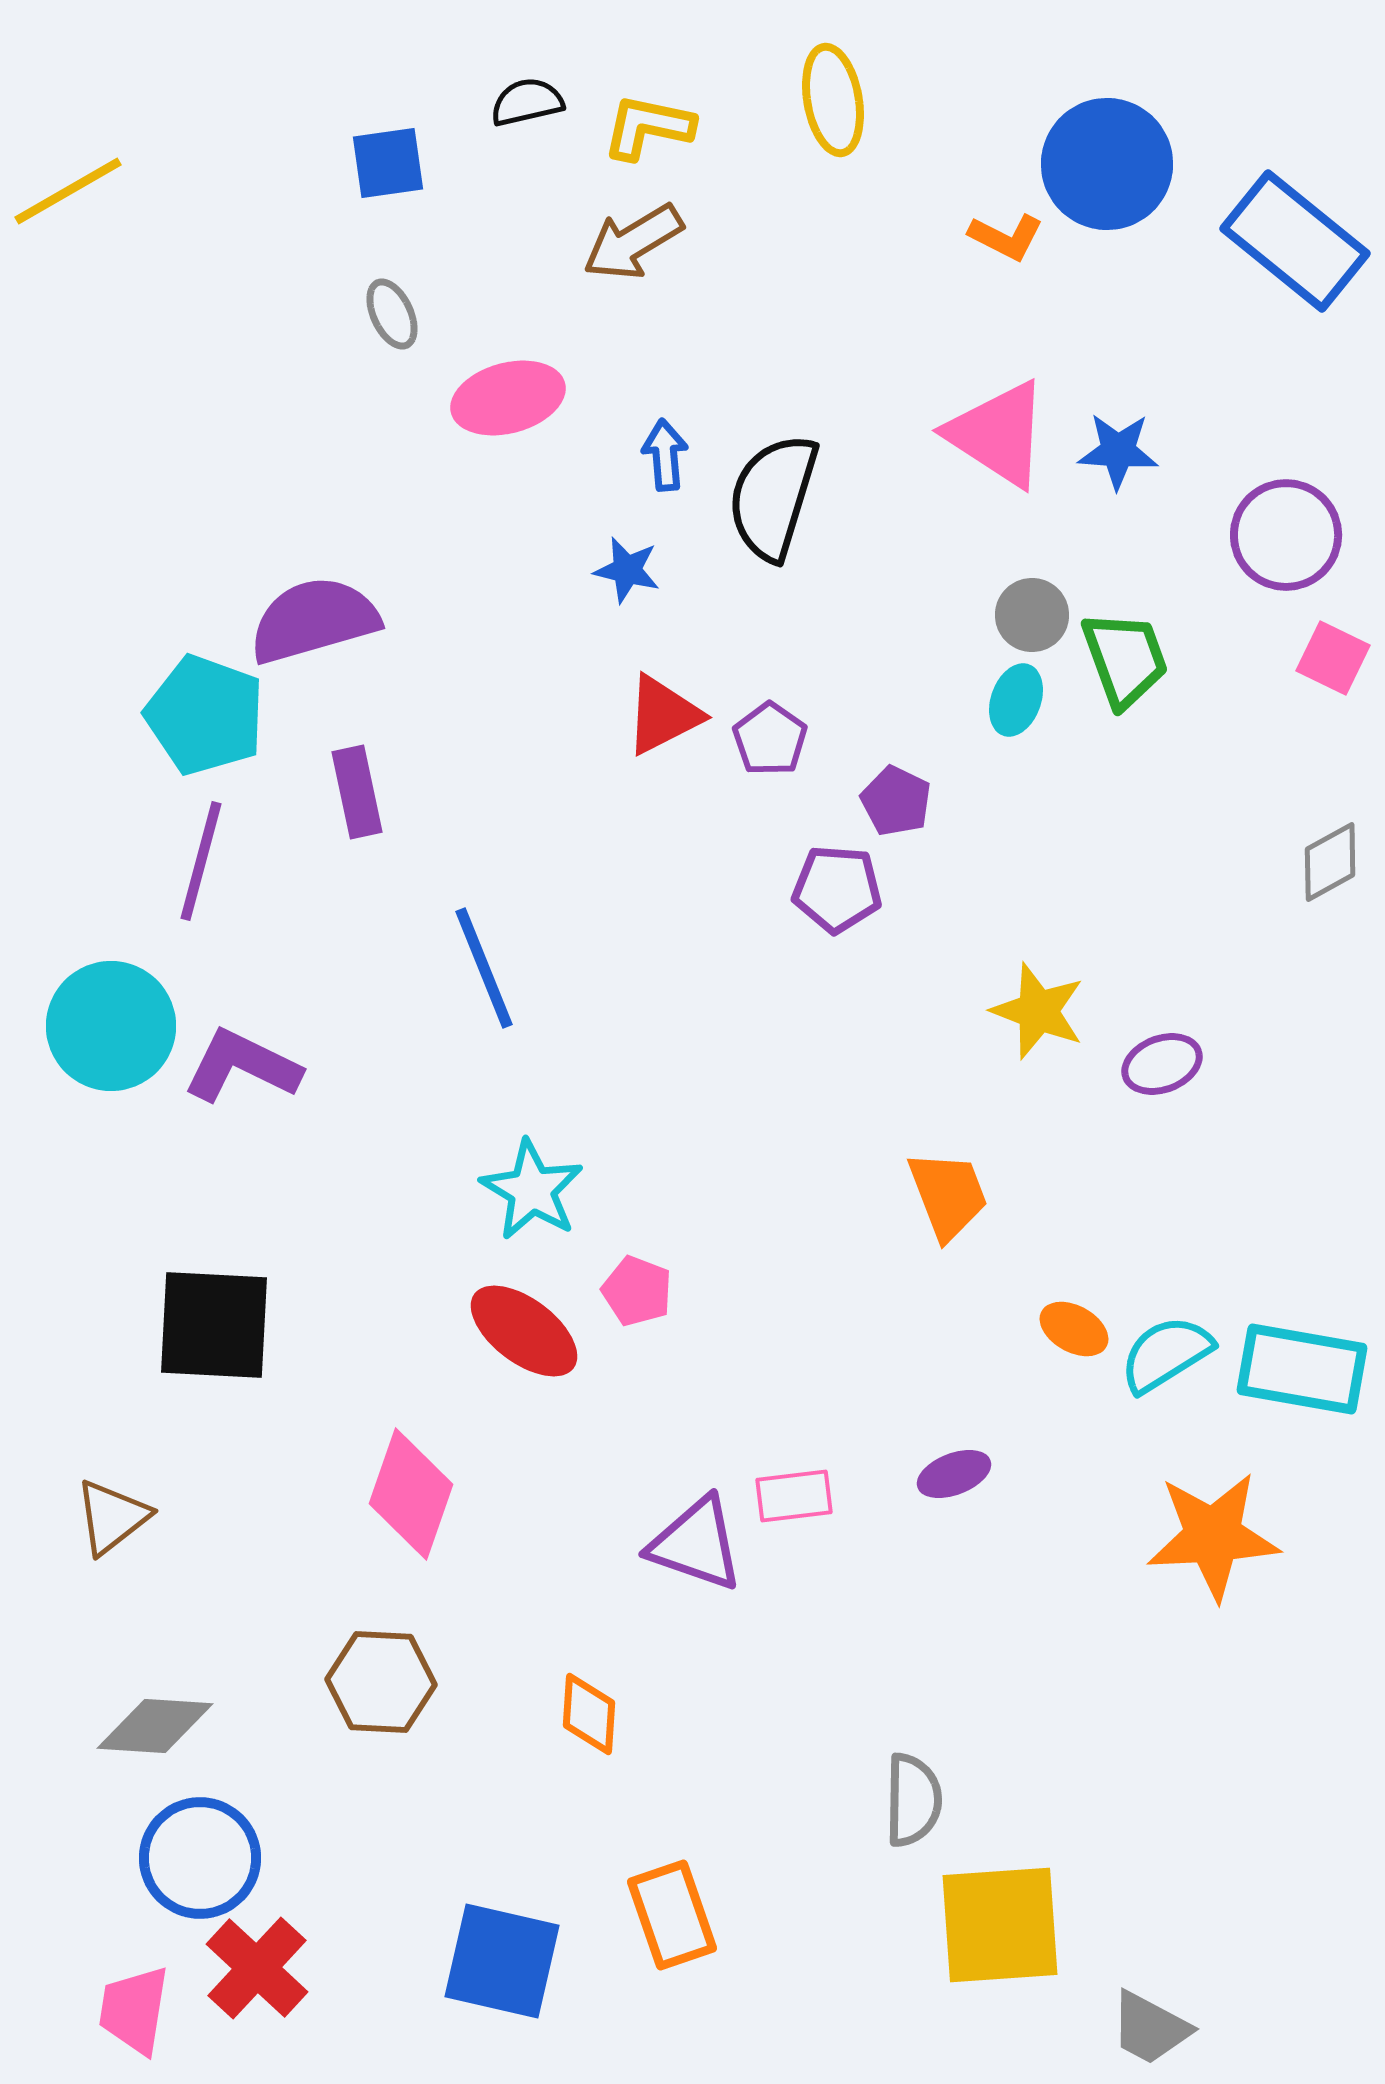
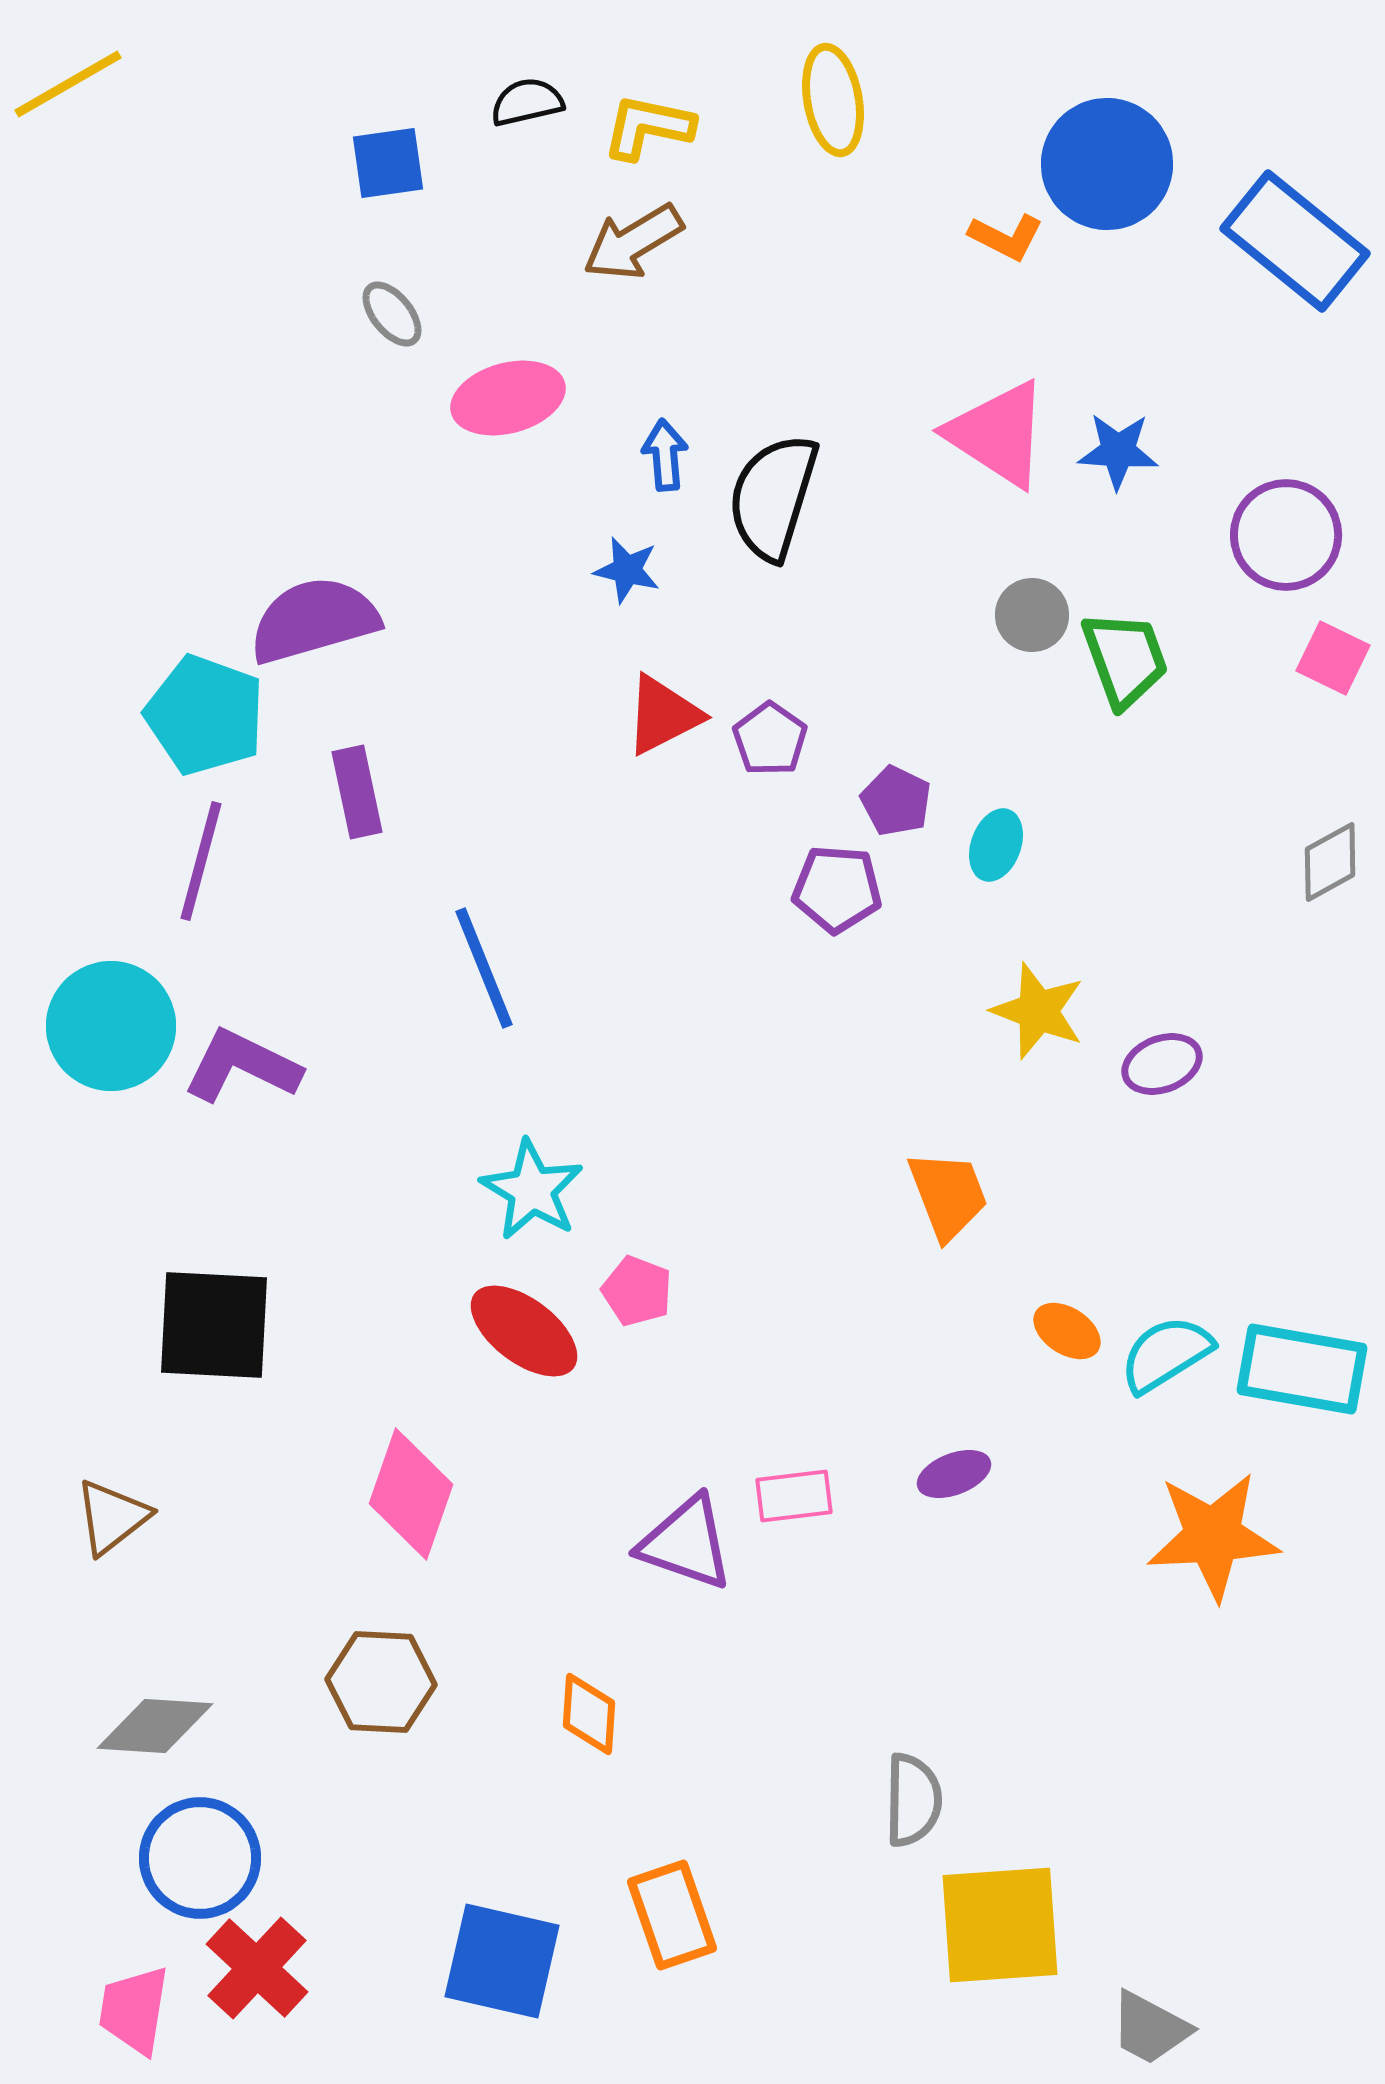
yellow line at (68, 191): moved 107 px up
gray ellipse at (392, 314): rotated 14 degrees counterclockwise
cyan ellipse at (1016, 700): moved 20 px left, 145 px down
orange ellipse at (1074, 1329): moved 7 px left, 2 px down; rotated 4 degrees clockwise
purple triangle at (696, 1544): moved 10 px left, 1 px up
